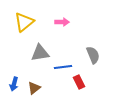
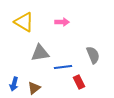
yellow triangle: rotated 50 degrees counterclockwise
